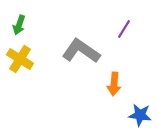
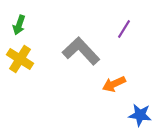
gray L-shape: rotated 12 degrees clockwise
orange arrow: rotated 60 degrees clockwise
